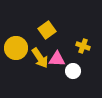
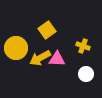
yellow arrow: rotated 95 degrees clockwise
white circle: moved 13 px right, 3 px down
